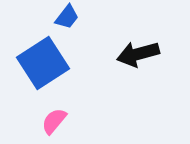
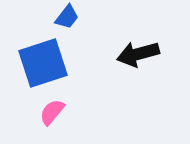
blue square: rotated 15 degrees clockwise
pink semicircle: moved 2 px left, 9 px up
